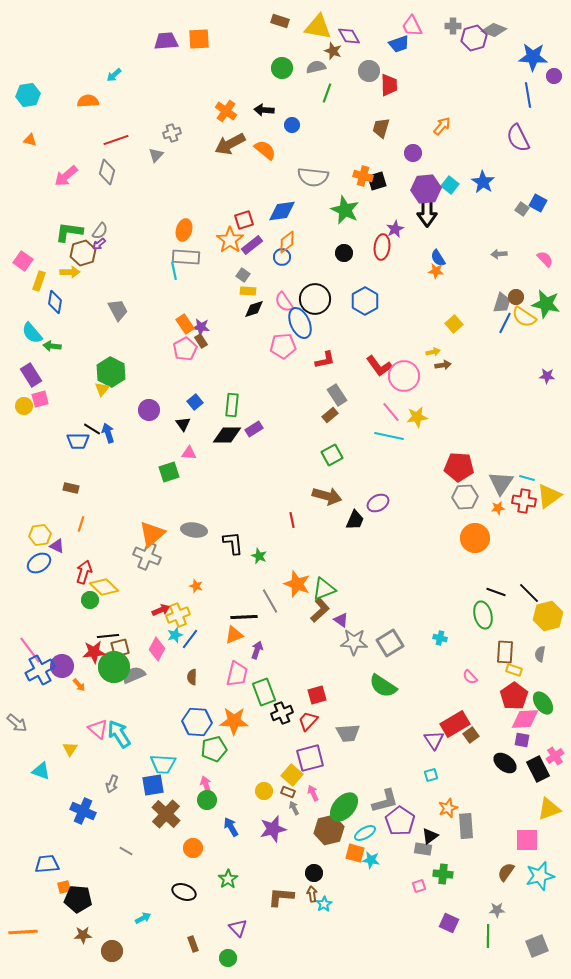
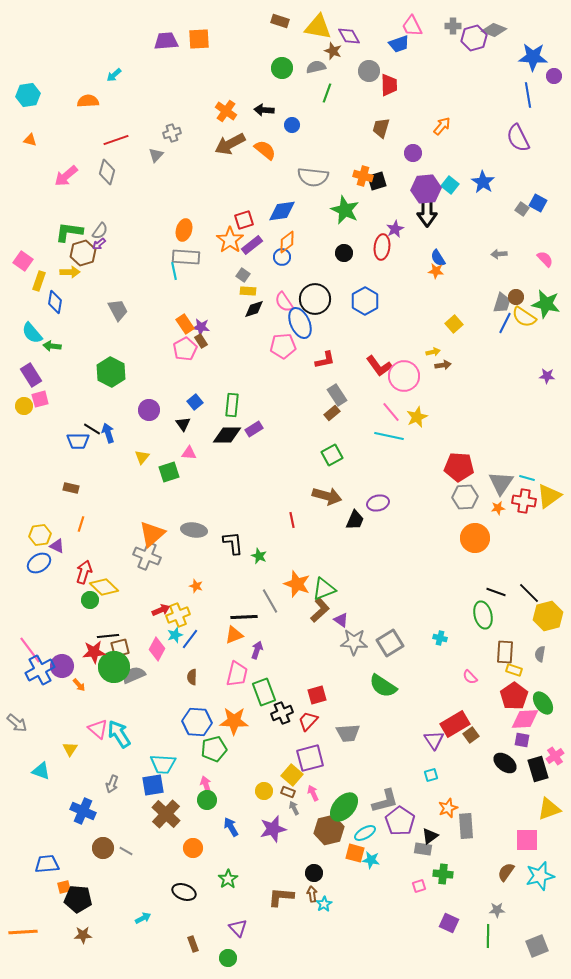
yellow triangle at (102, 389): moved 40 px right, 68 px down
brown rectangle at (330, 415): moved 2 px right, 2 px up
yellow star at (417, 417): rotated 15 degrees counterclockwise
purple ellipse at (378, 503): rotated 15 degrees clockwise
black rectangle at (538, 769): rotated 10 degrees clockwise
brown circle at (112, 951): moved 9 px left, 103 px up
